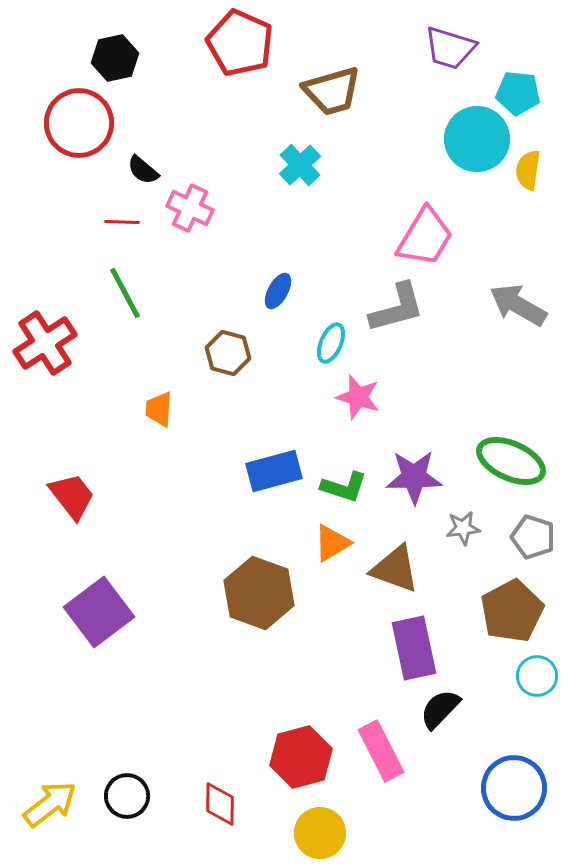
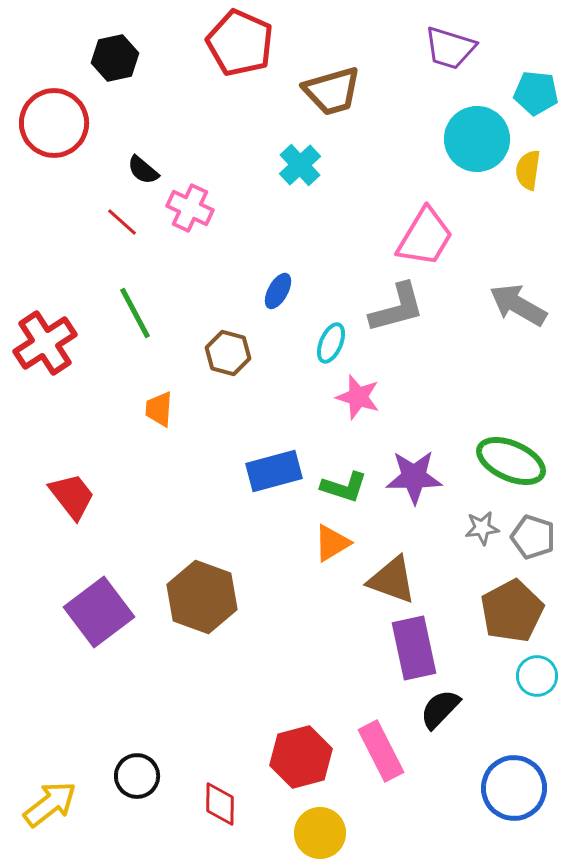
cyan pentagon at (518, 93): moved 18 px right
red circle at (79, 123): moved 25 px left
red line at (122, 222): rotated 40 degrees clockwise
green line at (125, 293): moved 10 px right, 20 px down
gray star at (463, 528): moved 19 px right
brown triangle at (395, 569): moved 3 px left, 11 px down
brown hexagon at (259, 593): moved 57 px left, 4 px down
black circle at (127, 796): moved 10 px right, 20 px up
